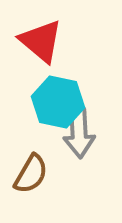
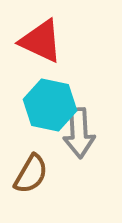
red triangle: rotated 15 degrees counterclockwise
cyan hexagon: moved 8 px left, 3 px down
